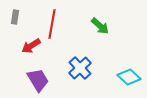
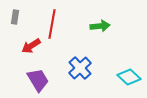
green arrow: rotated 48 degrees counterclockwise
